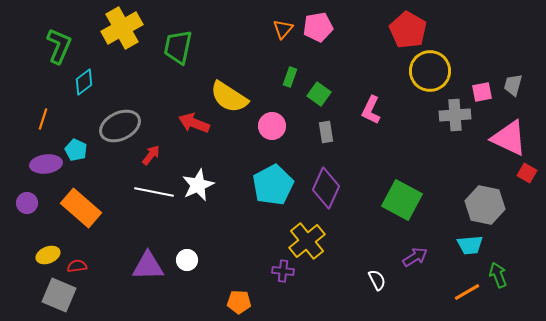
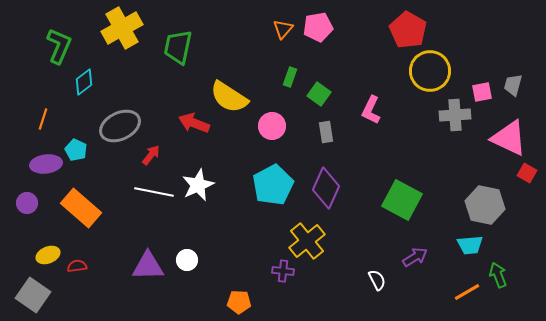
gray square at (59, 295): moved 26 px left; rotated 12 degrees clockwise
